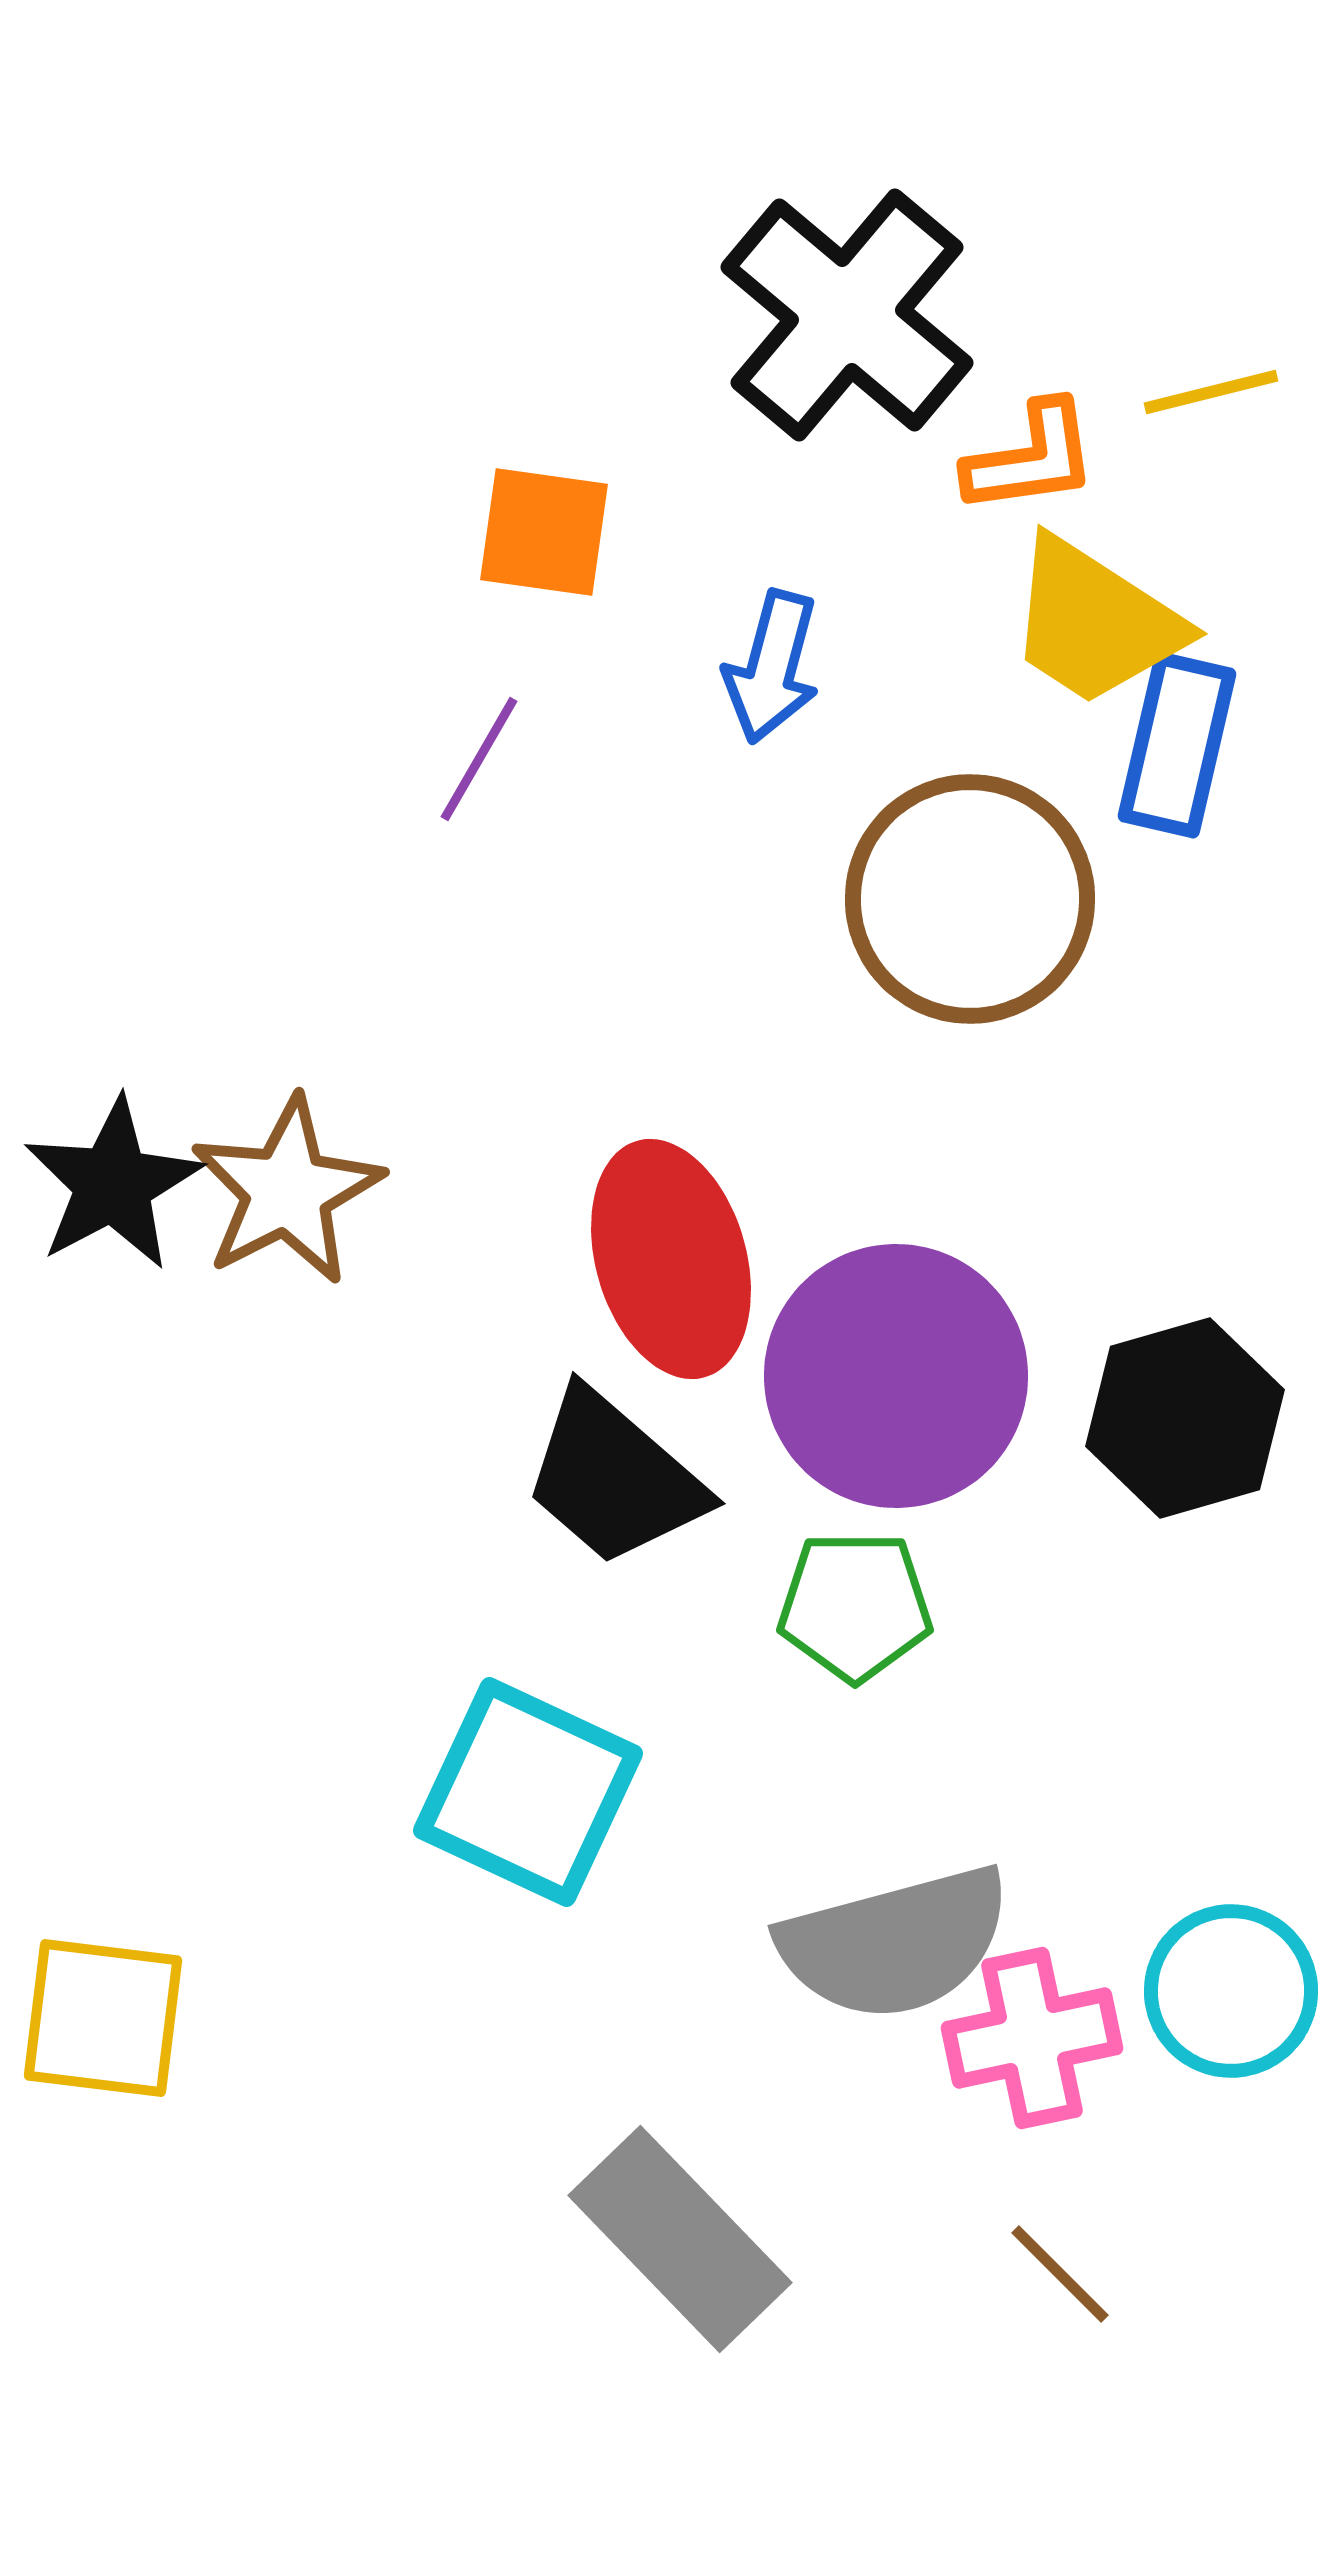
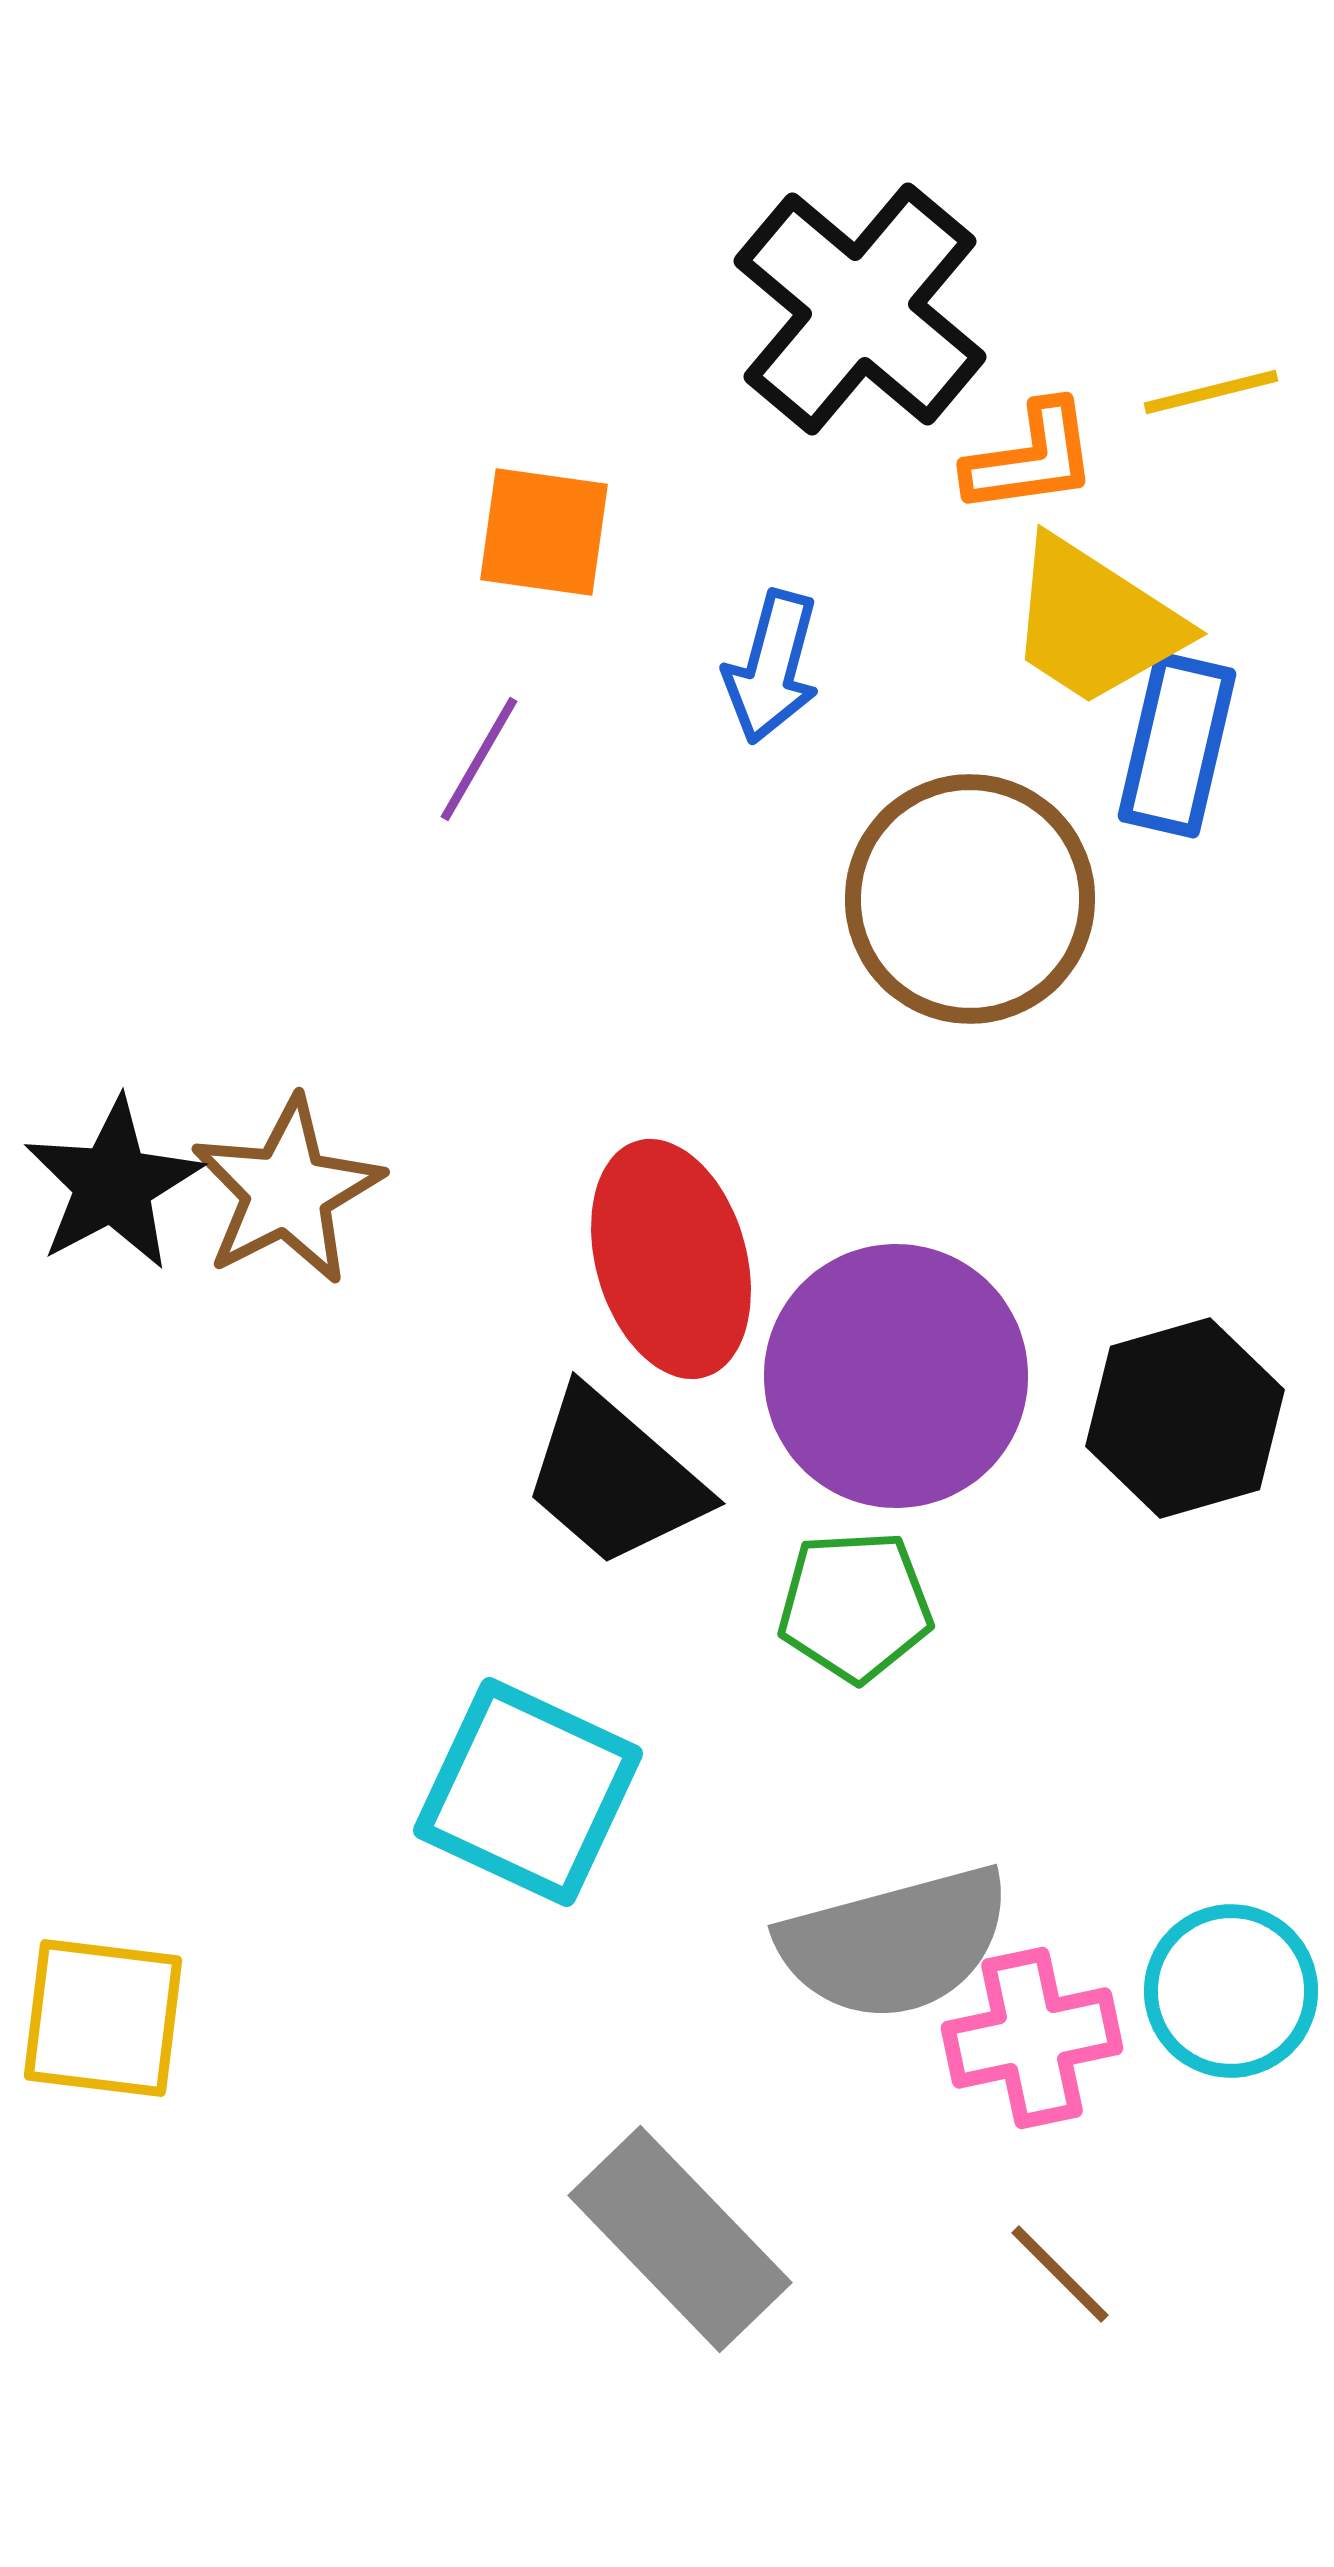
black cross: moved 13 px right, 6 px up
green pentagon: rotated 3 degrees counterclockwise
